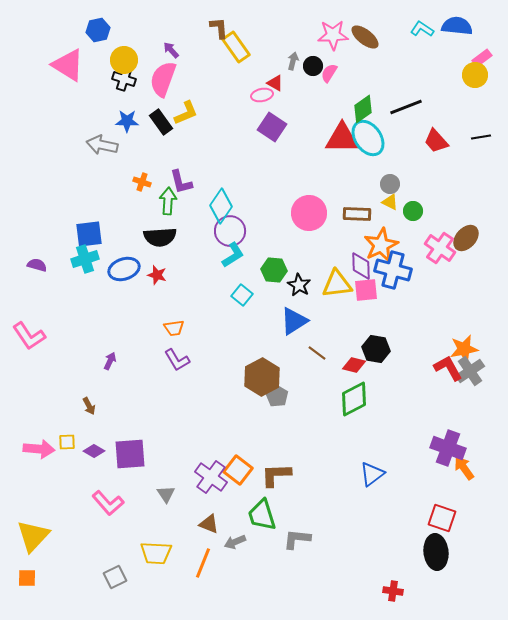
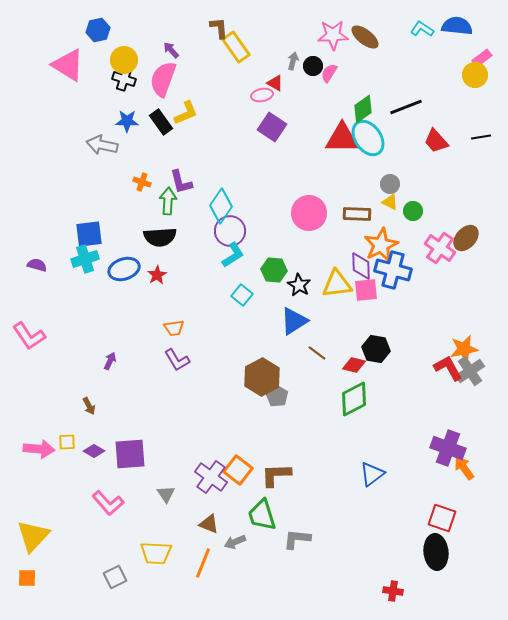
red star at (157, 275): rotated 24 degrees clockwise
